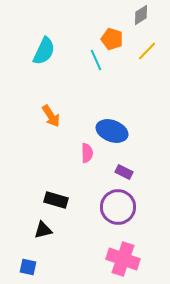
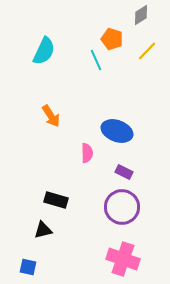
blue ellipse: moved 5 px right
purple circle: moved 4 px right
